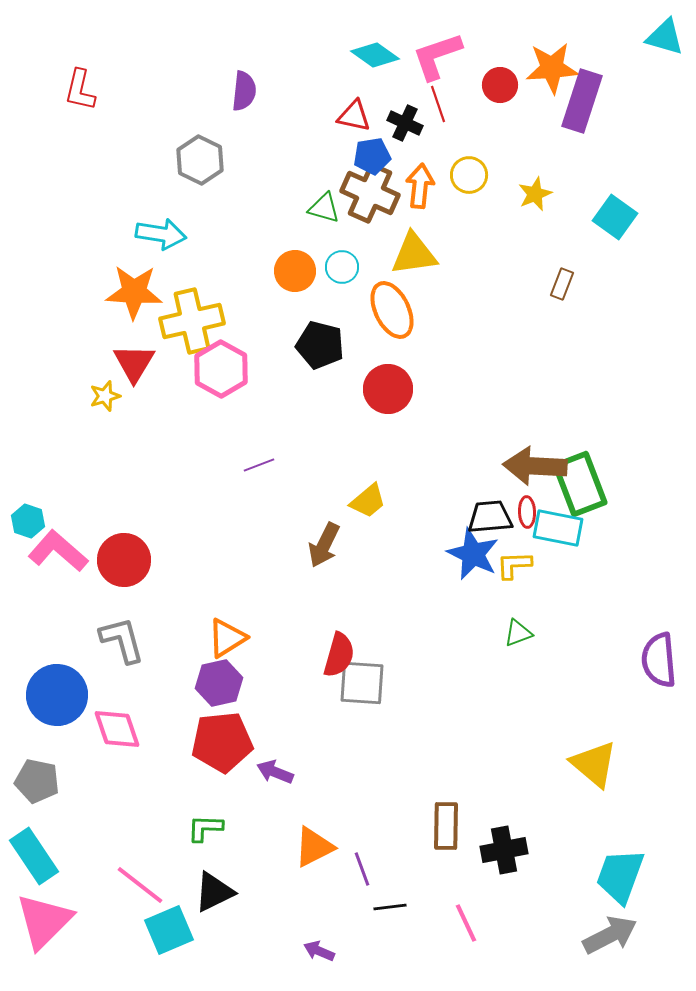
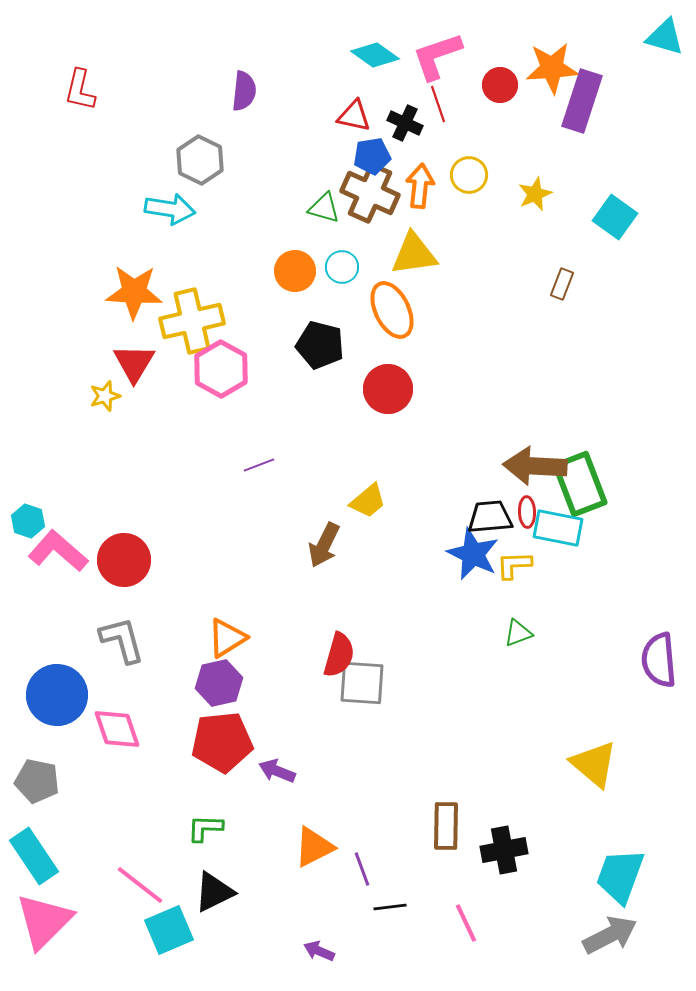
cyan arrow at (161, 234): moved 9 px right, 25 px up
purple arrow at (275, 772): moved 2 px right, 1 px up
